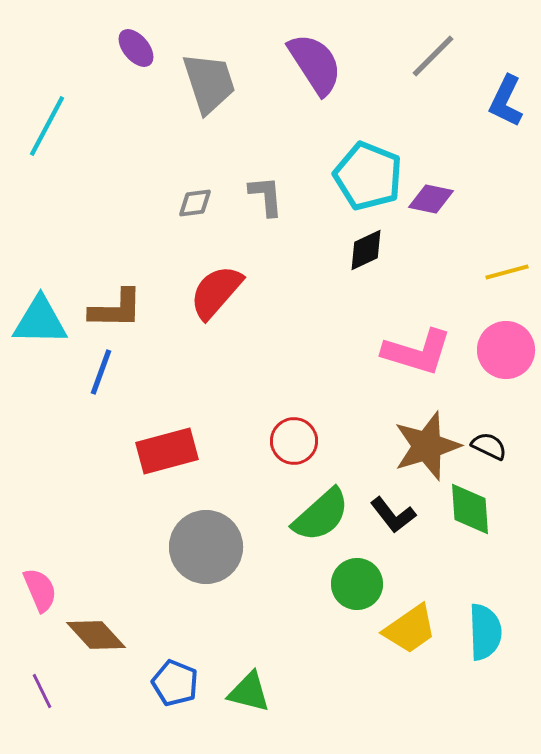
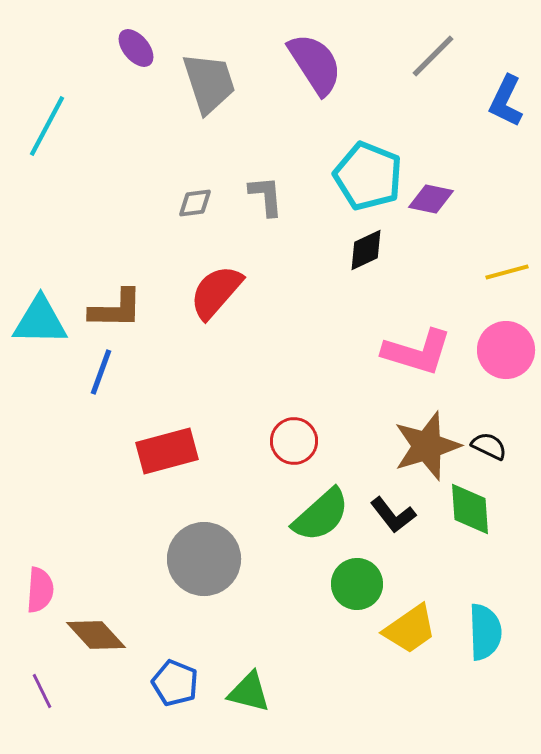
gray circle: moved 2 px left, 12 px down
pink semicircle: rotated 27 degrees clockwise
